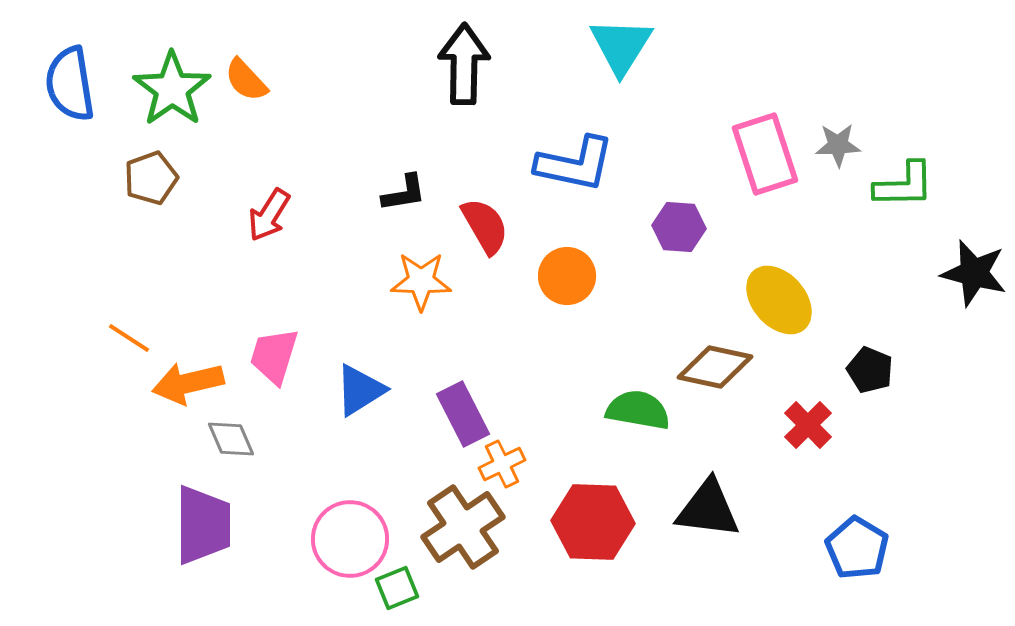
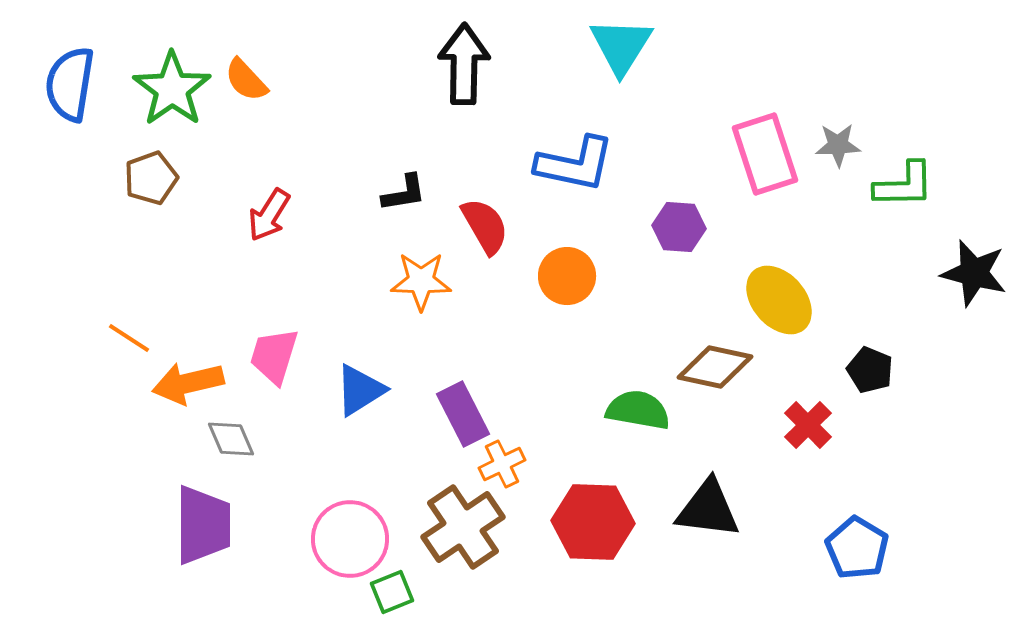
blue semicircle: rotated 18 degrees clockwise
green square: moved 5 px left, 4 px down
